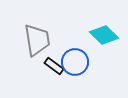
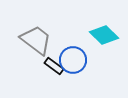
gray trapezoid: moved 1 px left; rotated 44 degrees counterclockwise
blue circle: moved 2 px left, 2 px up
